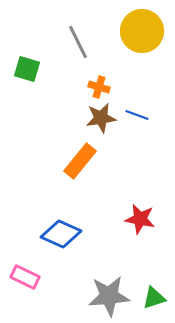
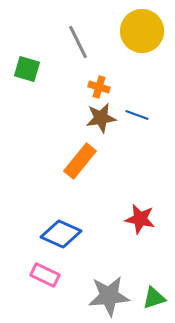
pink rectangle: moved 20 px right, 2 px up
